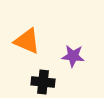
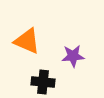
purple star: rotated 10 degrees counterclockwise
